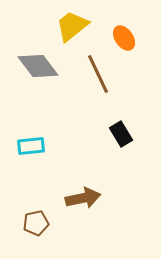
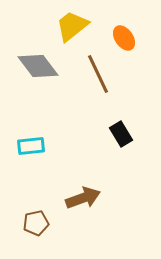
brown arrow: rotated 8 degrees counterclockwise
